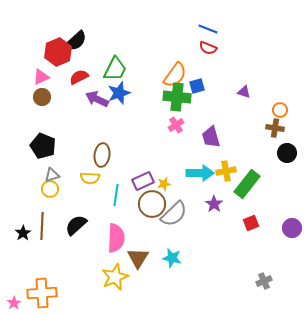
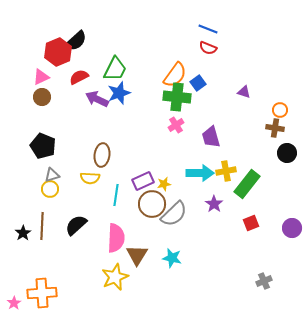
blue square at (197, 86): moved 1 px right, 3 px up; rotated 21 degrees counterclockwise
brown triangle at (138, 258): moved 1 px left, 3 px up
